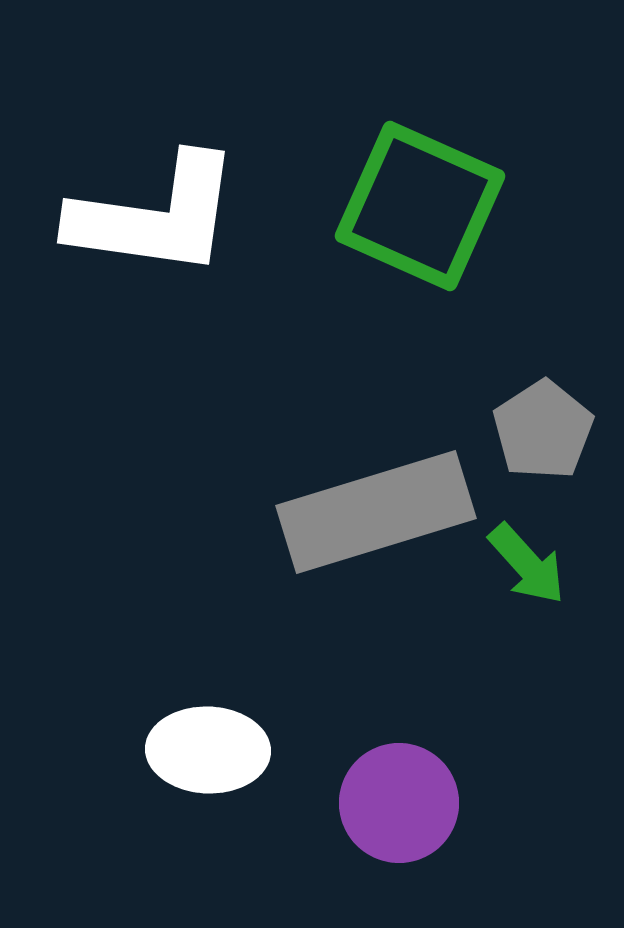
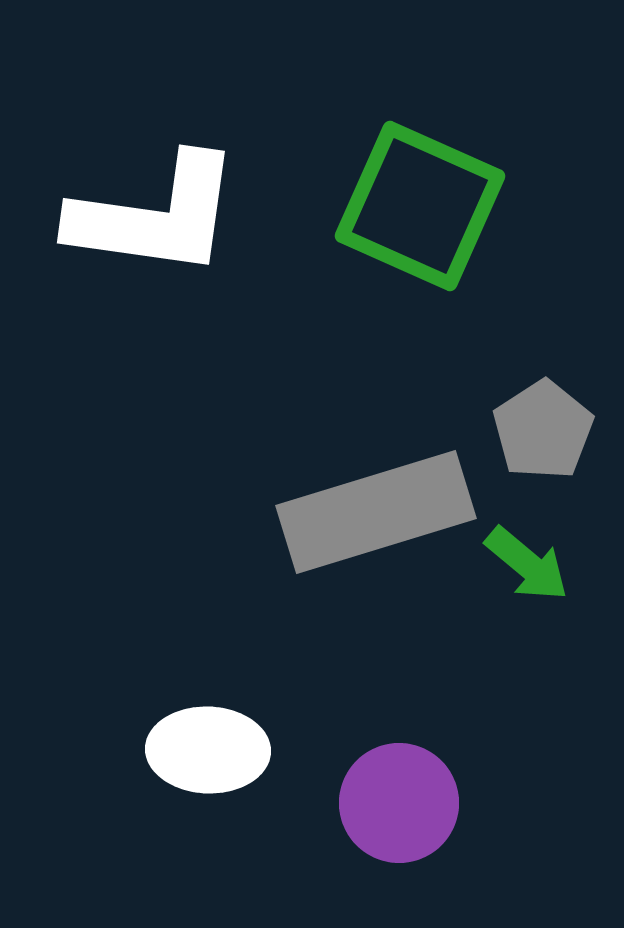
green arrow: rotated 8 degrees counterclockwise
